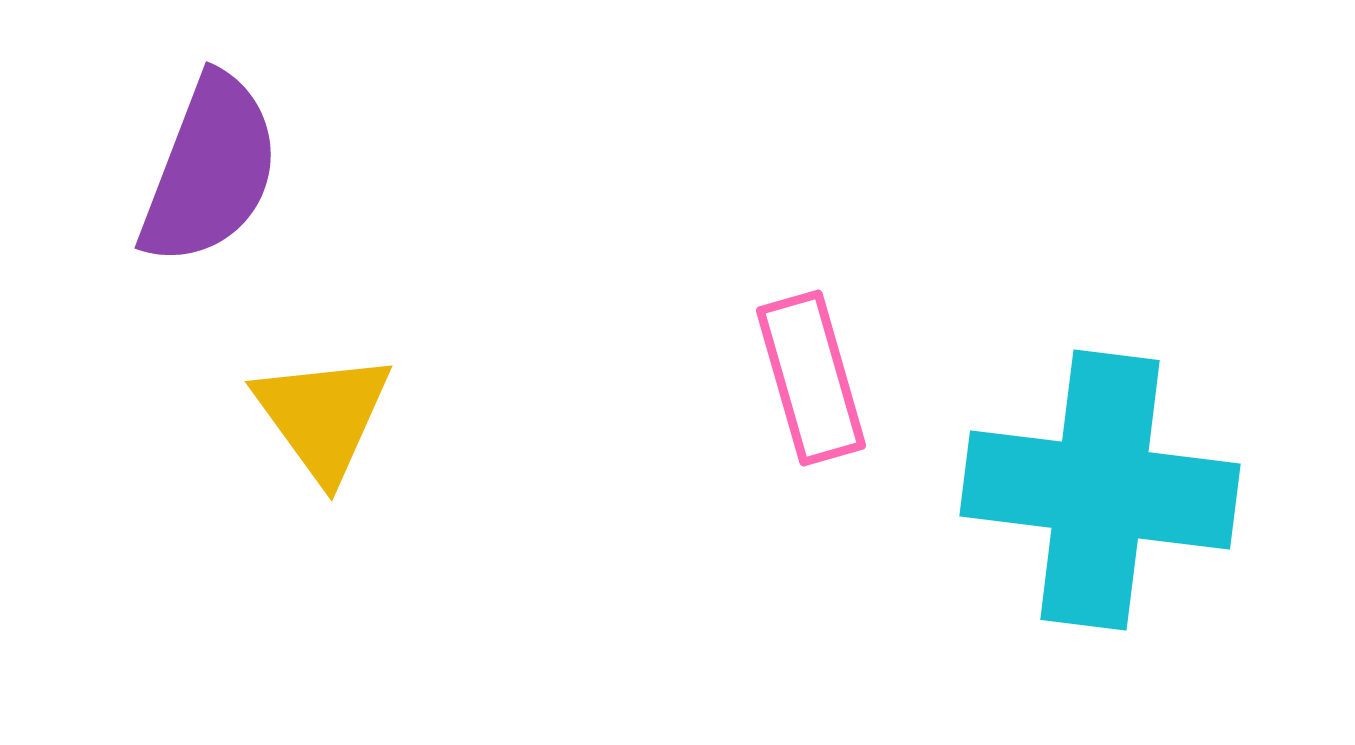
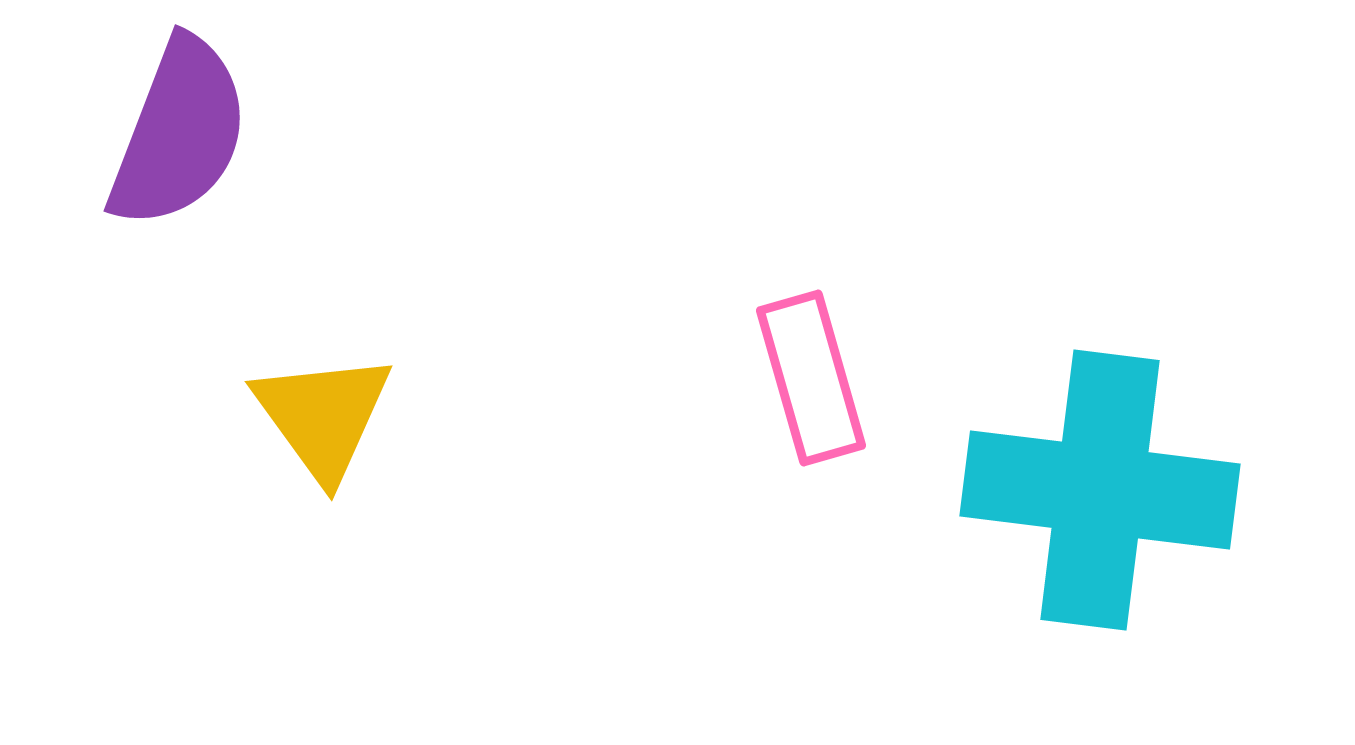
purple semicircle: moved 31 px left, 37 px up
